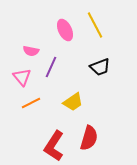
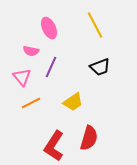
pink ellipse: moved 16 px left, 2 px up
